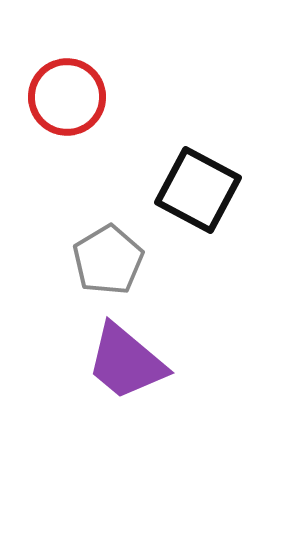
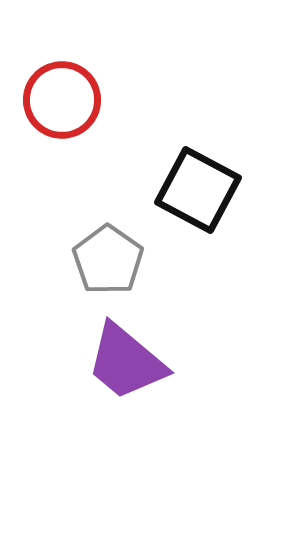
red circle: moved 5 px left, 3 px down
gray pentagon: rotated 6 degrees counterclockwise
